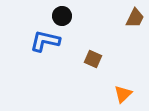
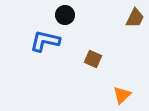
black circle: moved 3 px right, 1 px up
orange triangle: moved 1 px left, 1 px down
